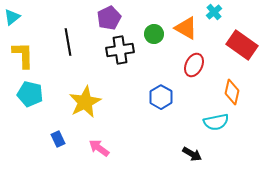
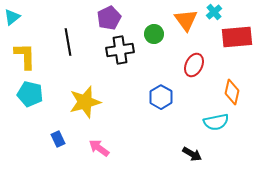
orange triangle: moved 8 px up; rotated 25 degrees clockwise
red rectangle: moved 5 px left, 8 px up; rotated 40 degrees counterclockwise
yellow L-shape: moved 2 px right, 1 px down
yellow star: rotated 12 degrees clockwise
